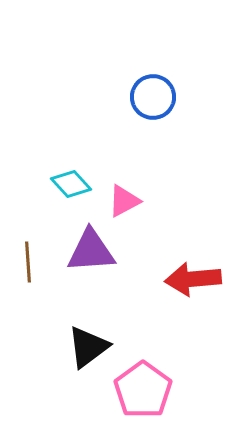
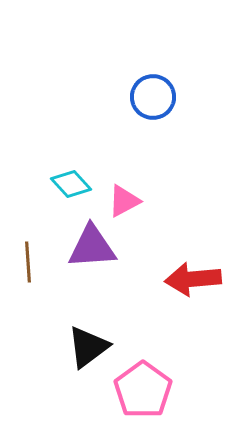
purple triangle: moved 1 px right, 4 px up
